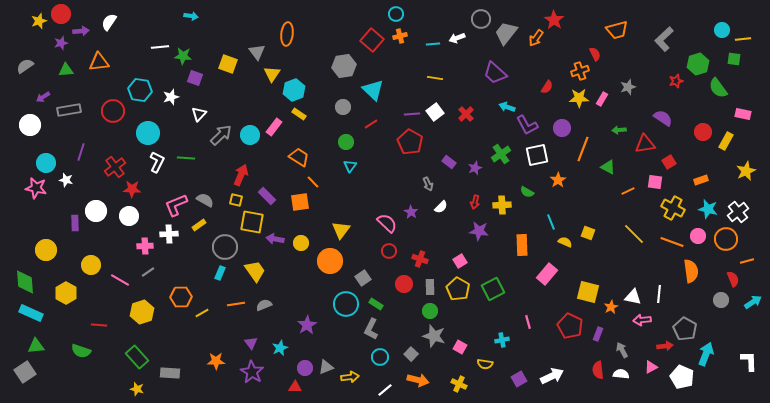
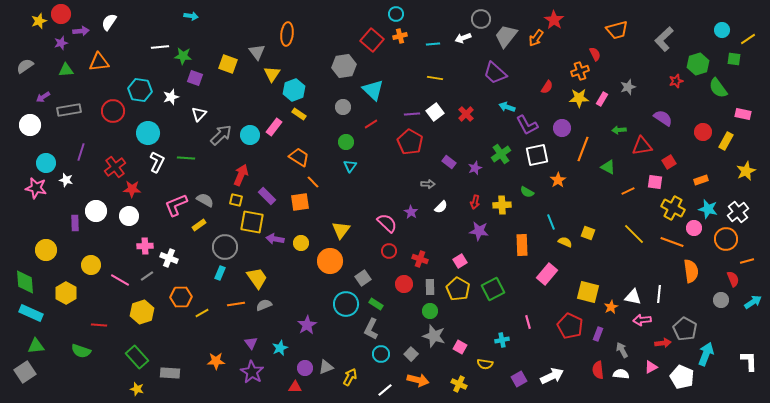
gray trapezoid at (506, 33): moved 3 px down
white arrow at (457, 38): moved 6 px right
yellow line at (743, 39): moved 5 px right; rotated 28 degrees counterclockwise
red triangle at (645, 144): moved 3 px left, 2 px down
gray arrow at (428, 184): rotated 64 degrees counterclockwise
white cross at (169, 234): moved 24 px down; rotated 24 degrees clockwise
pink circle at (698, 236): moved 4 px left, 8 px up
yellow trapezoid at (255, 271): moved 2 px right, 7 px down
gray line at (148, 272): moved 1 px left, 4 px down
red arrow at (665, 346): moved 2 px left, 3 px up
cyan circle at (380, 357): moved 1 px right, 3 px up
yellow arrow at (350, 377): rotated 54 degrees counterclockwise
